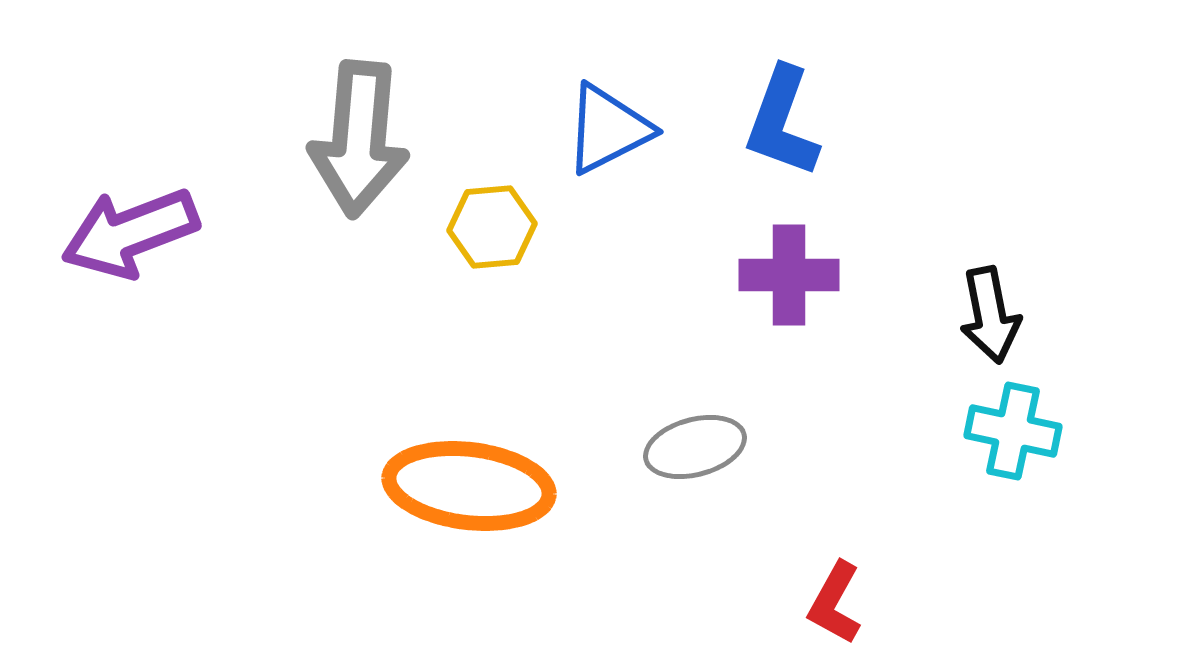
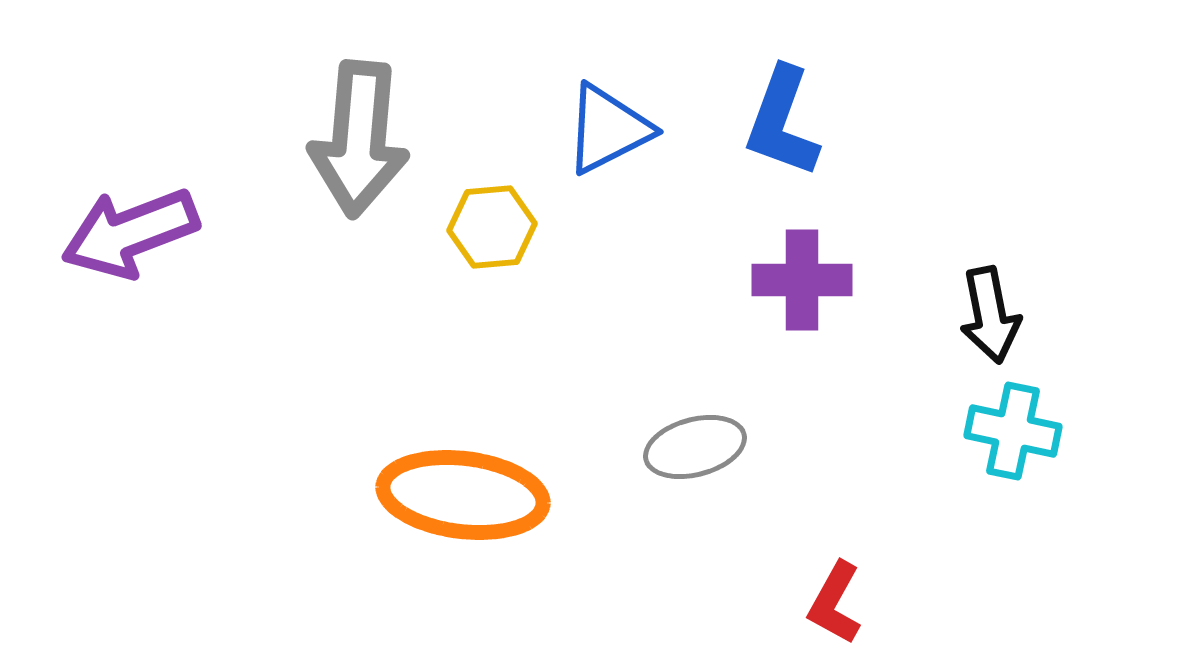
purple cross: moved 13 px right, 5 px down
orange ellipse: moved 6 px left, 9 px down
